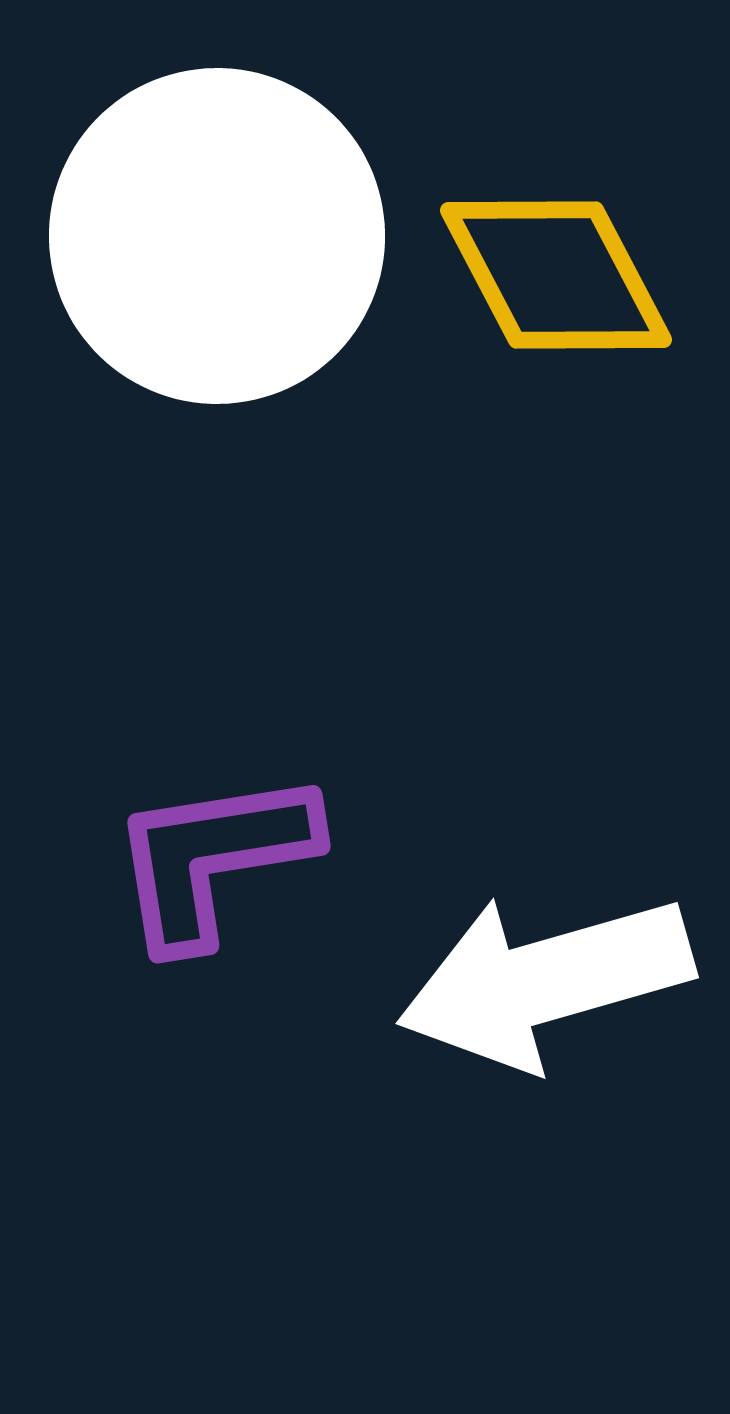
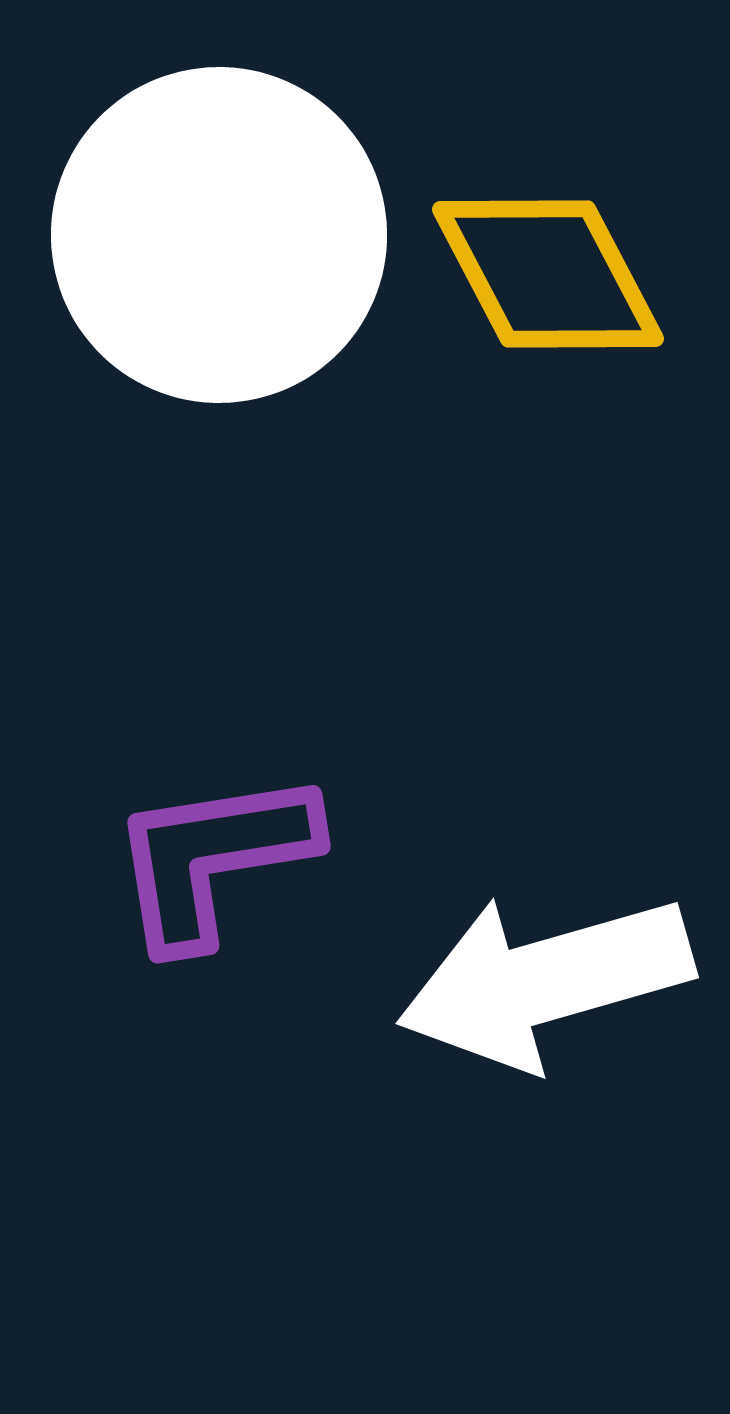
white circle: moved 2 px right, 1 px up
yellow diamond: moved 8 px left, 1 px up
